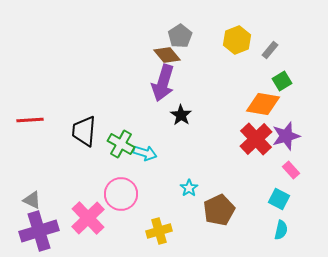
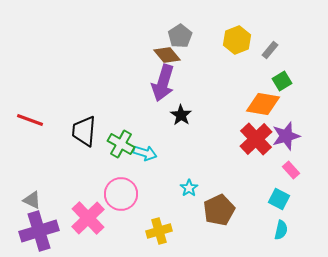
red line: rotated 24 degrees clockwise
